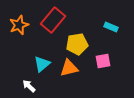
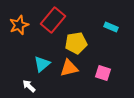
yellow pentagon: moved 1 px left, 1 px up
pink square: moved 12 px down; rotated 28 degrees clockwise
